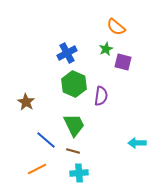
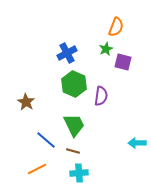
orange semicircle: rotated 108 degrees counterclockwise
